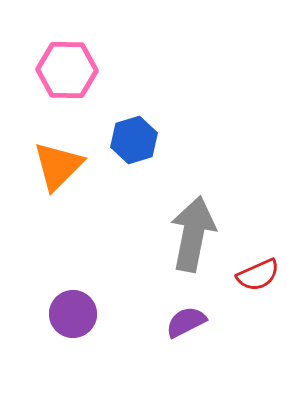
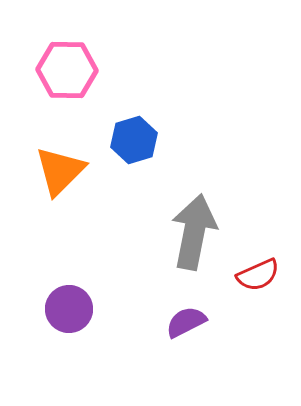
orange triangle: moved 2 px right, 5 px down
gray arrow: moved 1 px right, 2 px up
purple circle: moved 4 px left, 5 px up
